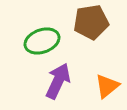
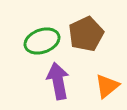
brown pentagon: moved 5 px left, 12 px down; rotated 16 degrees counterclockwise
purple arrow: rotated 36 degrees counterclockwise
